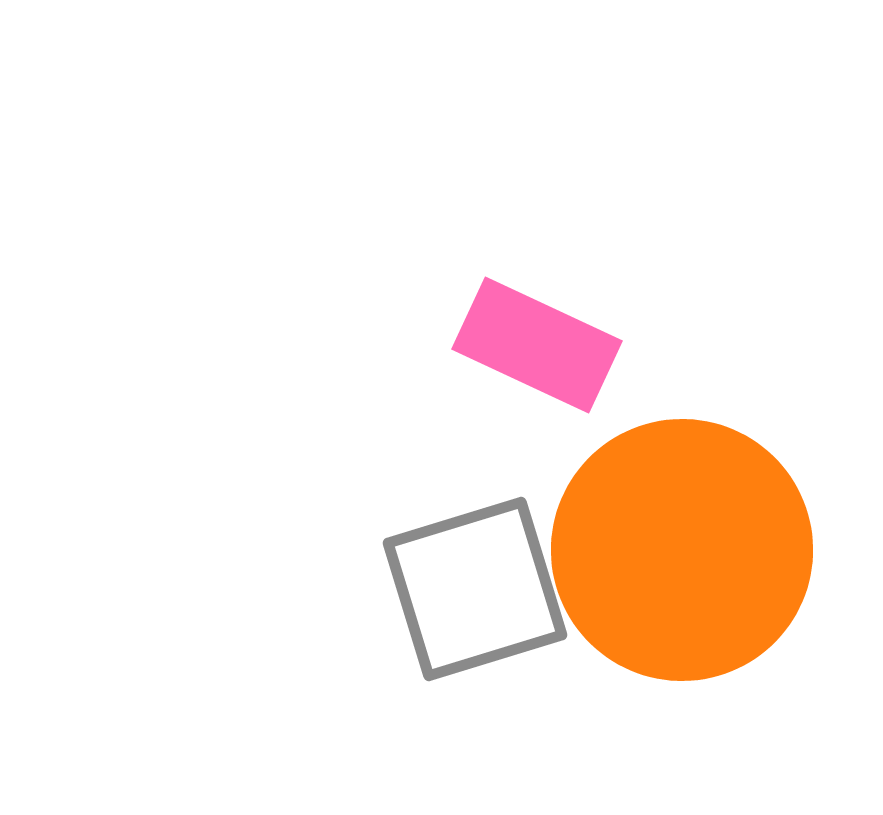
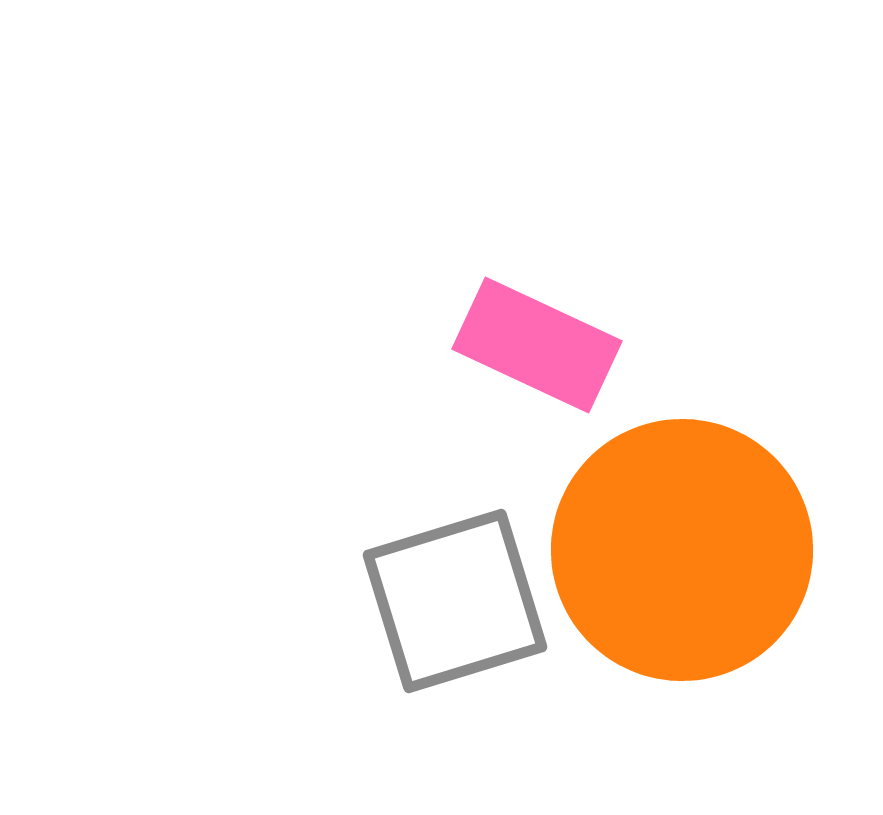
gray square: moved 20 px left, 12 px down
